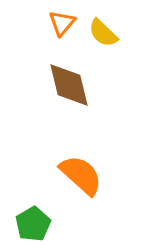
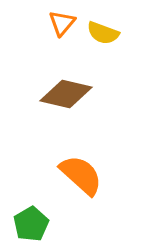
yellow semicircle: rotated 24 degrees counterclockwise
brown diamond: moved 3 px left, 9 px down; rotated 63 degrees counterclockwise
green pentagon: moved 2 px left
